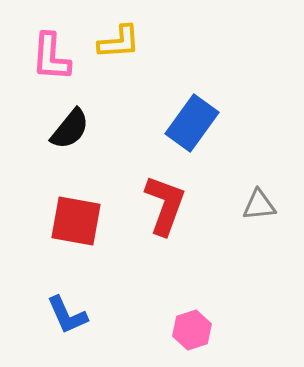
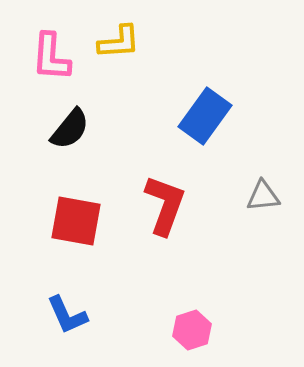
blue rectangle: moved 13 px right, 7 px up
gray triangle: moved 4 px right, 9 px up
